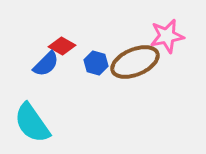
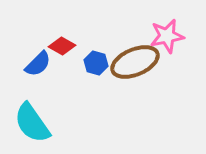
blue semicircle: moved 8 px left
